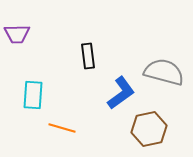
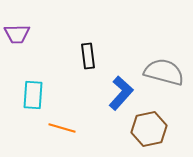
blue L-shape: rotated 12 degrees counterclockwise
